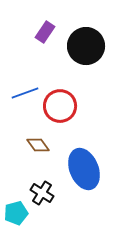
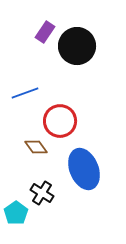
black circle: moved 9 px left
red circle: moved 15 px down
brown diamond: moved 2 px left, 2 px down
cyan pentagon: rotated 20 degrees counterclockwise
